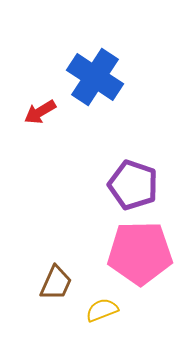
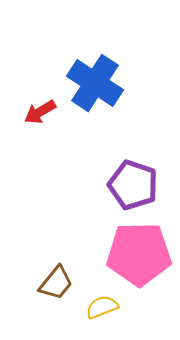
blue cross: moved 6 px down
pink pentagon: moved 1 px left, 1 px down
brown trapezoid: rotated 15 degrees clockwise
yellow semicircle: moved 3 px up
